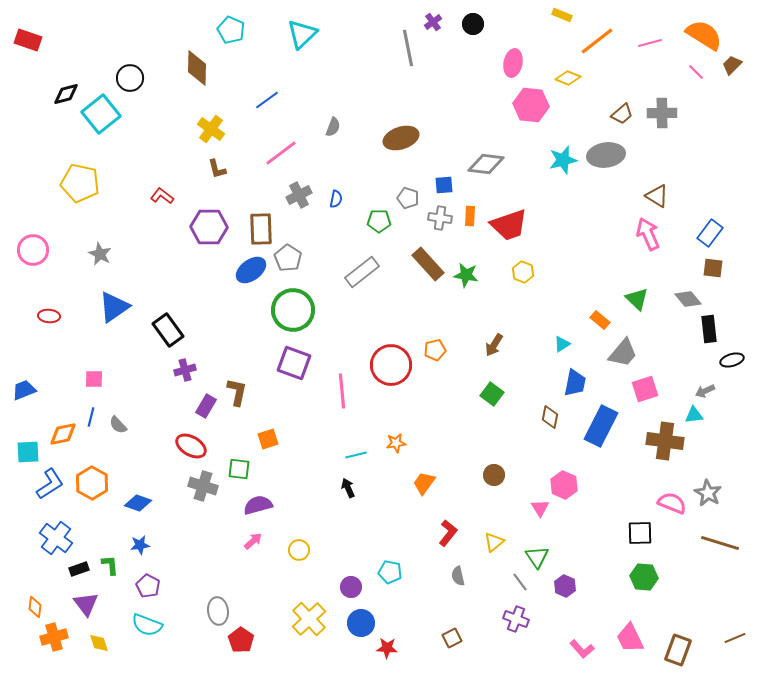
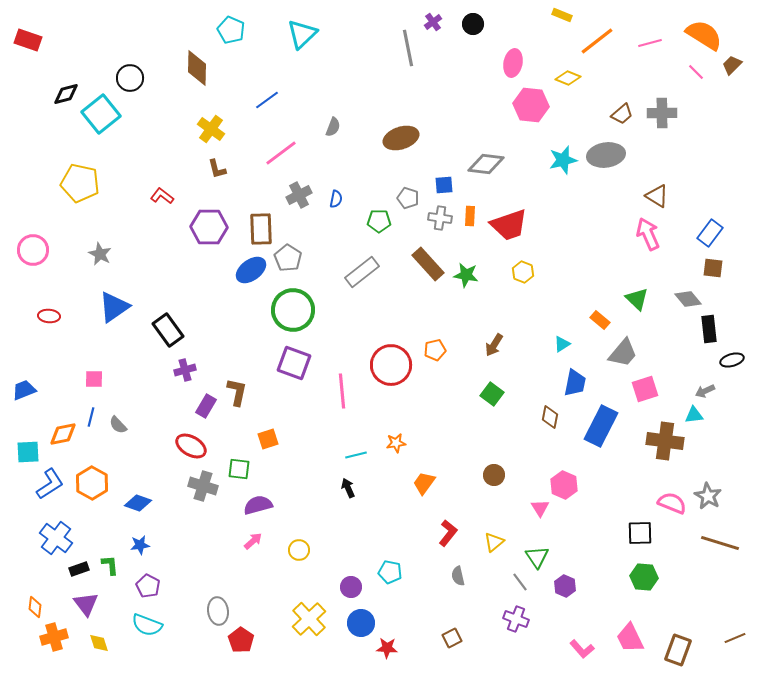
gray star at (708, 493): moved 3 px down
